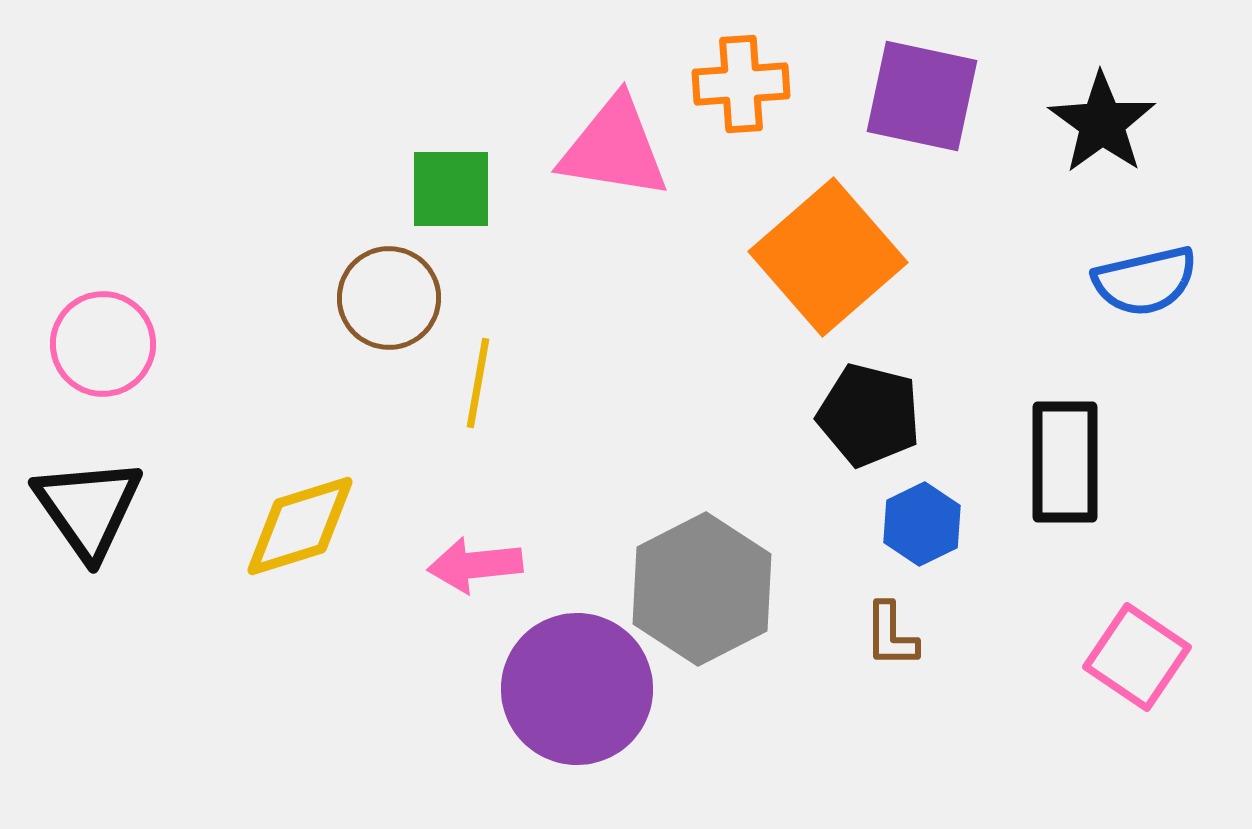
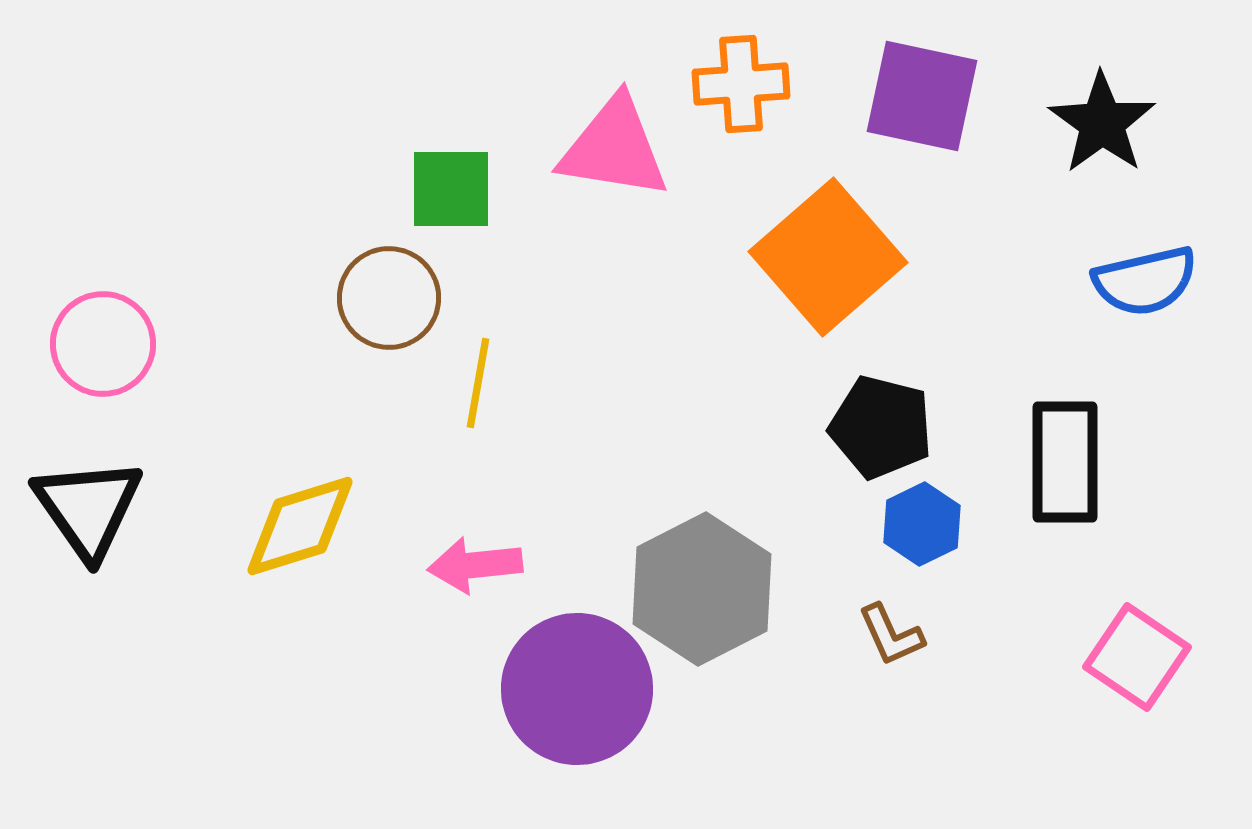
black pentagon: moved 12 px right, 12 px down
brown L-shape: rotated 24 degrees counterclockwise
